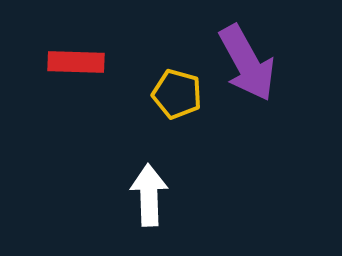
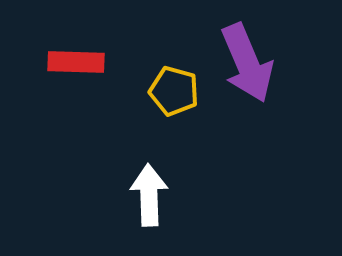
purple arrow: rotated 6 degrees clockwise
yellow pentagon: moved 3 px left, 3 px up
